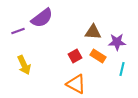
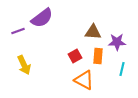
orange rectangle: rotated 63 degrees clockwise
orange triangle: moved 8 px right, 4 px up
